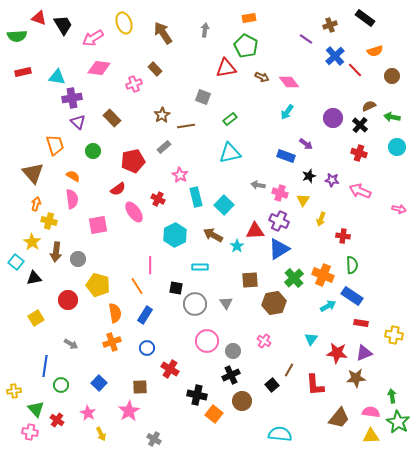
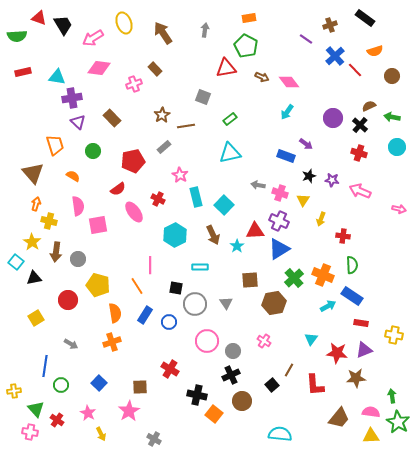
pink semicircle at (72, 199): moved 6 px right, 7 px down
brown arrow at (213, 235): rotated 144 degrees counterclockwise
blue circle at (147, 348): moved 22 px right, 26 px up
purple triangle at (364, 353): moved 3 px up
